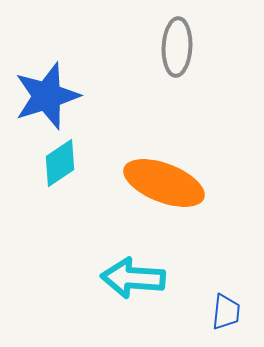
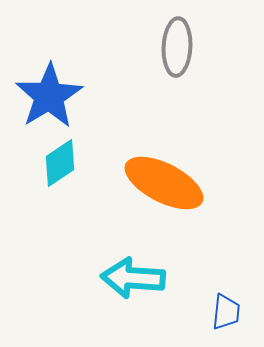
blue star: moved 2 px right; rotated 14 degrees counterclockwise
orange ellipse: rotated 6 degrees clockwise
